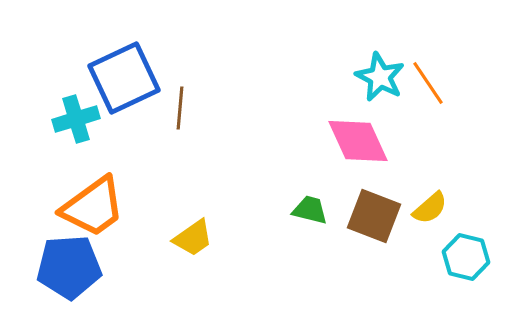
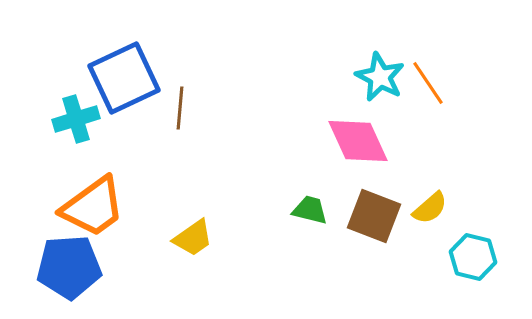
cyan hexagon: moved 7 px right
